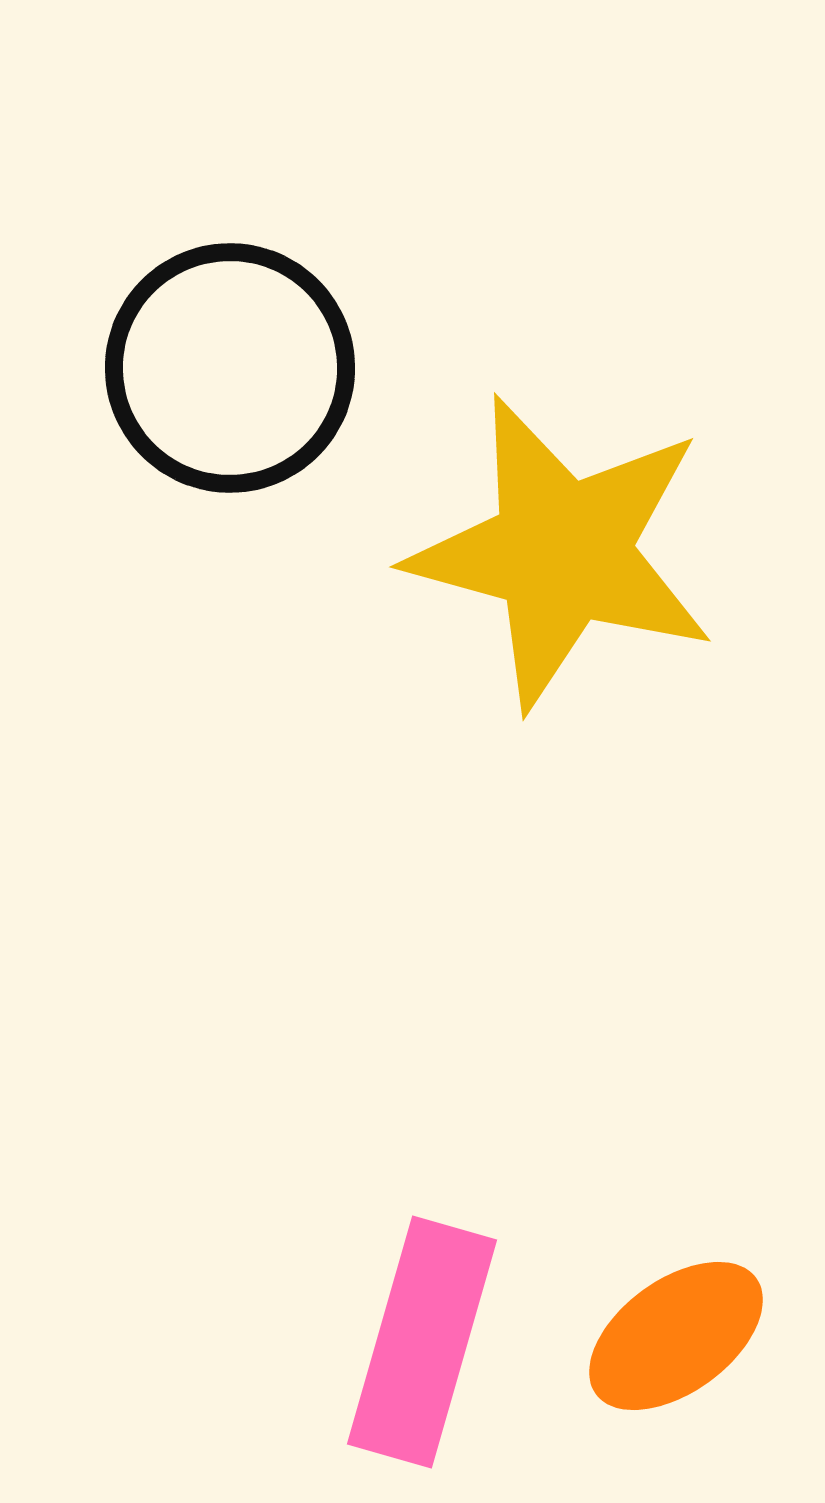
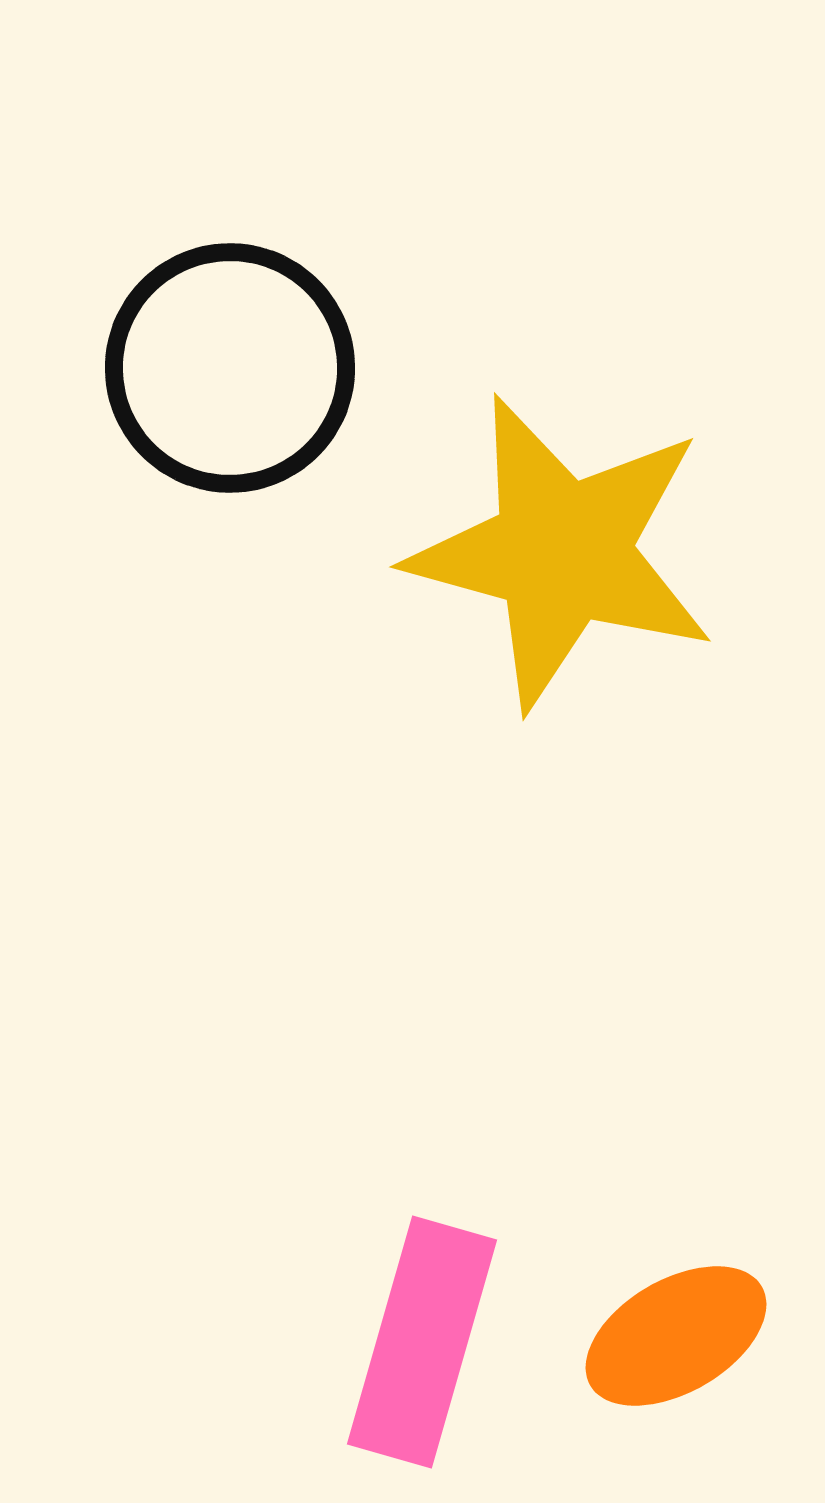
orange ellipse: rotated 6 degrees clockwise
